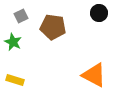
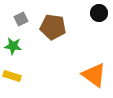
gray square: moved 3 px down
green star: moved 4 px down; rotated 18 degrees counterclockwise
orange triangle: rotated 8 degrees clockwise
yellow rectangle: moved 3 px left, 4 px up
